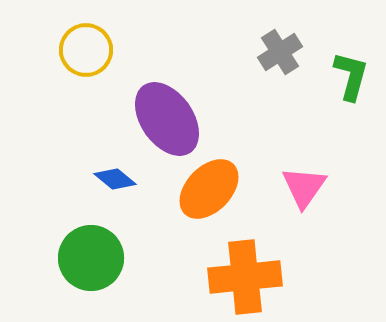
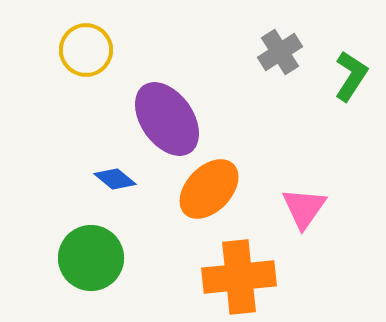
green L-shape: rotated 18 degrees clockwise
pink triangle: moved 21 px down
orange cross: moved 6 px left
